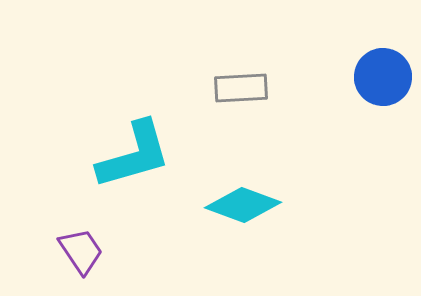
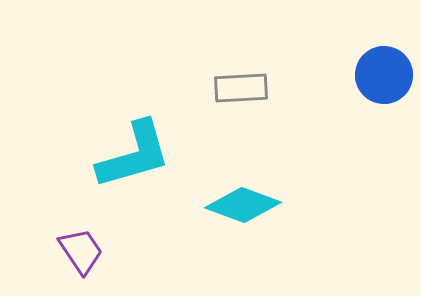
blue circle: moved 1 px right, 2 px up
